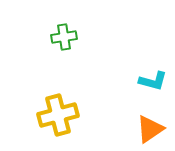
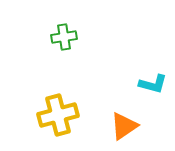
cyan L-shape: moved 3 px down
orange triangle: moved 26 px left, 3 px up
